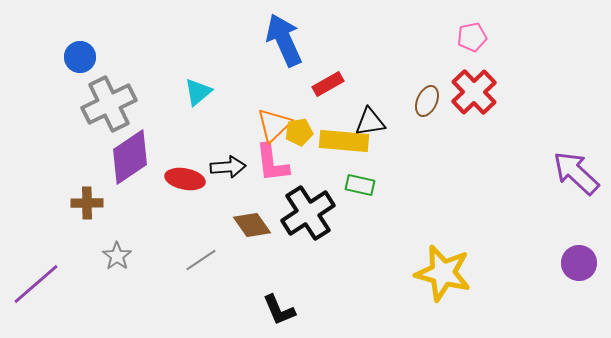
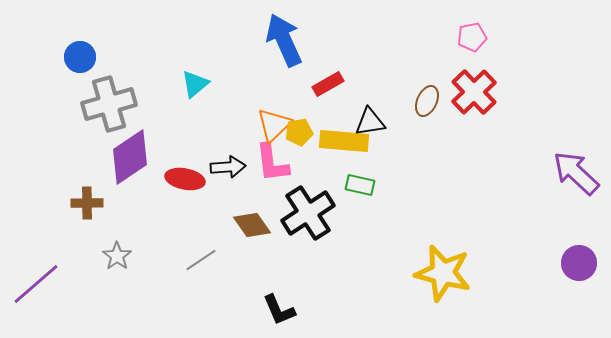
cyan triangle: moved 3 px left, 8 px up
gray cross: rotated 10 degrees clockwise
